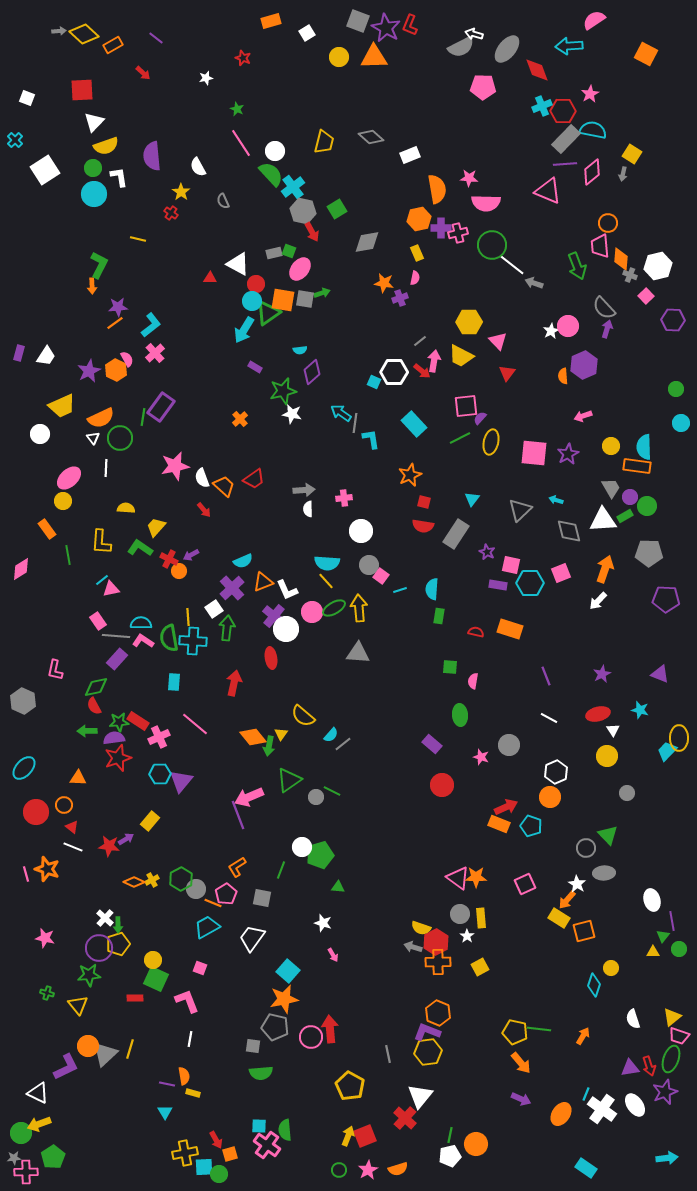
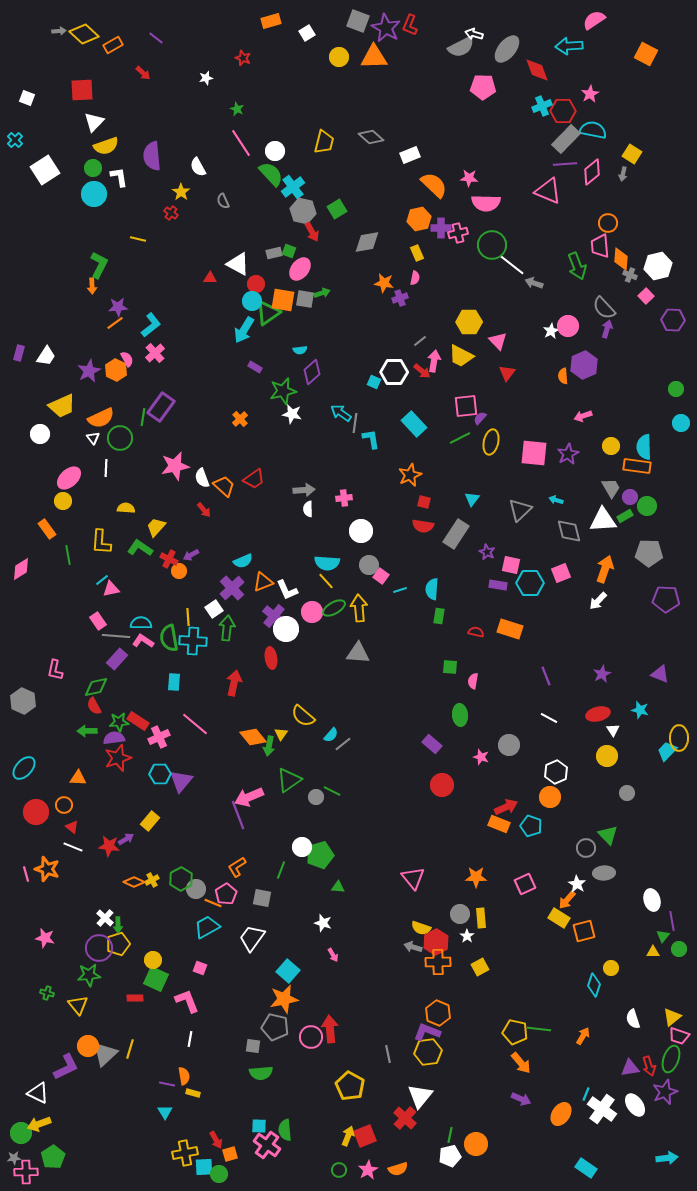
orange semicircle at (437, 189): moved 3 px left, 4 px up; rotated 36 degrees counterclockwise
pink triangle at (458, 878): moved 45 px left; rotated 15 degrees clockwise
